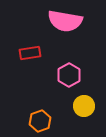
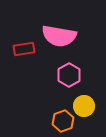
pink semicircle: moved 6 px left, 15 px down
red rectangle: moved 6 px left, 4 px up
orange hexagon: moved 23 px right
